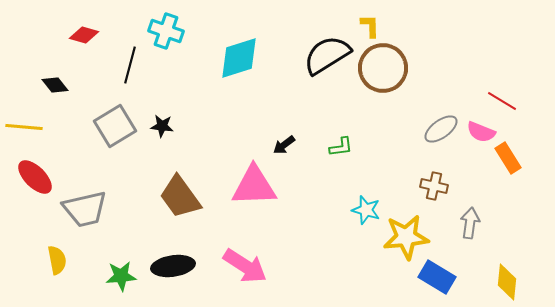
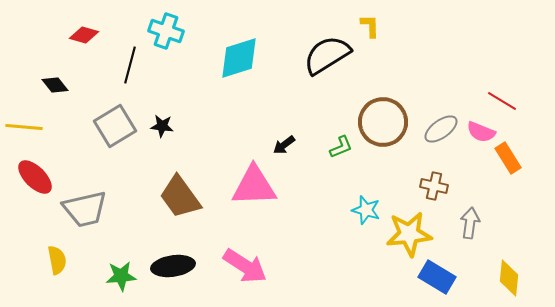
brown circle: moved 54 px down
green L-shape: rotated 15 degrees counterclockwise
yellow star: moved 3 px right, 3 px up
yellow diamond: moved 2 px right, 4 px up
